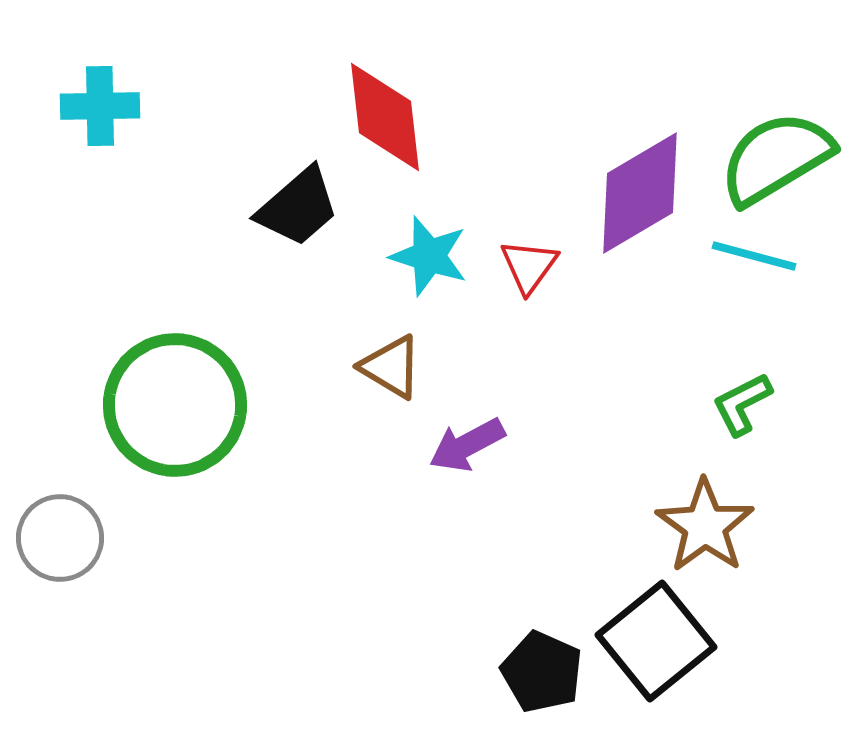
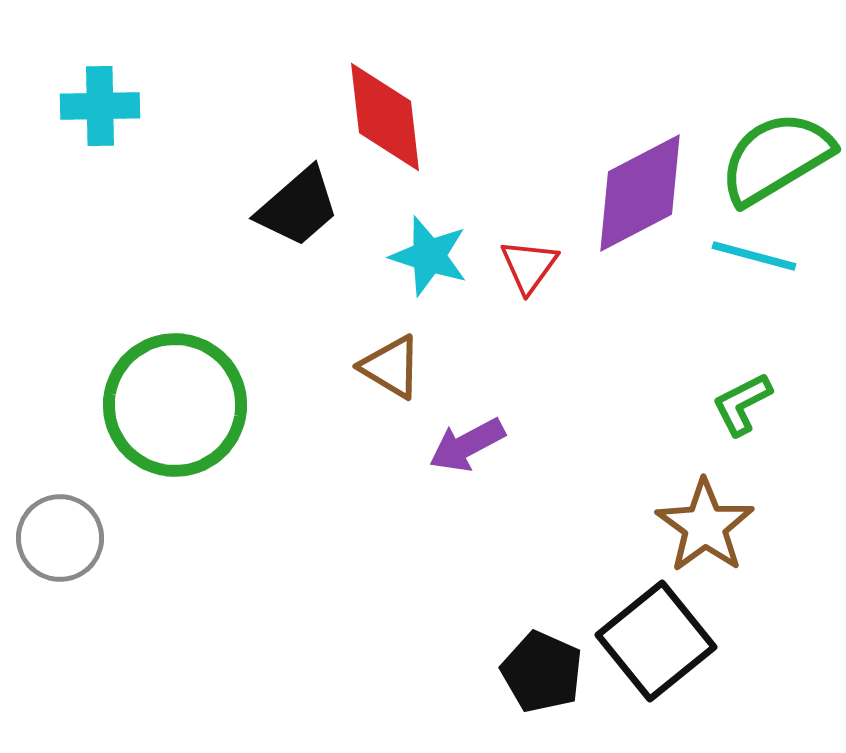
purple diamond: rotated 3 degrees clockwise
